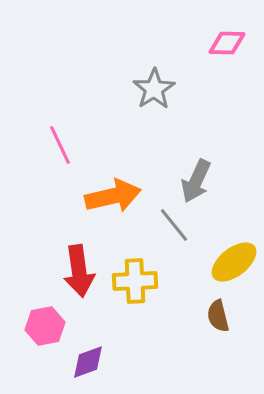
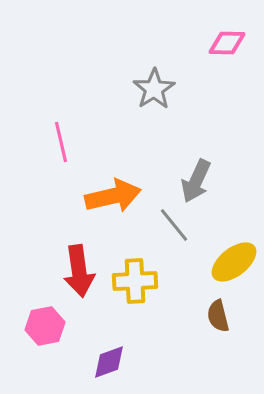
pink line: moved 1 px right, 3 px up; rotated 12 degrees clockwise
purple diamond: moved 21 px right
